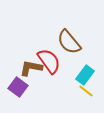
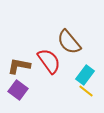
brown L-shape: moved 12 px left, 2 px up
purple square: moved 3 px down
